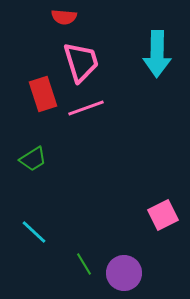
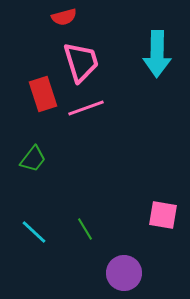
red semicircle: rotated 20 degrees counterclockwise
green trapezoid: rotated 20 degrees counterclockwise
pink square: rotated 36 degrees clockwise
green line: moved 1 px right, 35 px up
